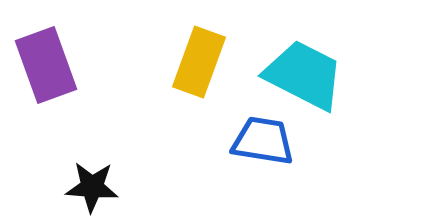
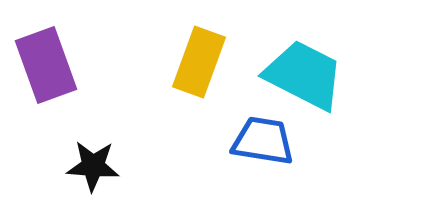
black star: moved 1 px right, 21 px up
